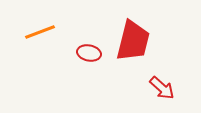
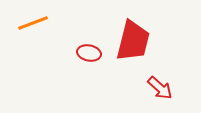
orange line: moved 7 px left, 9 px up
red arrow: moved 2 px left
